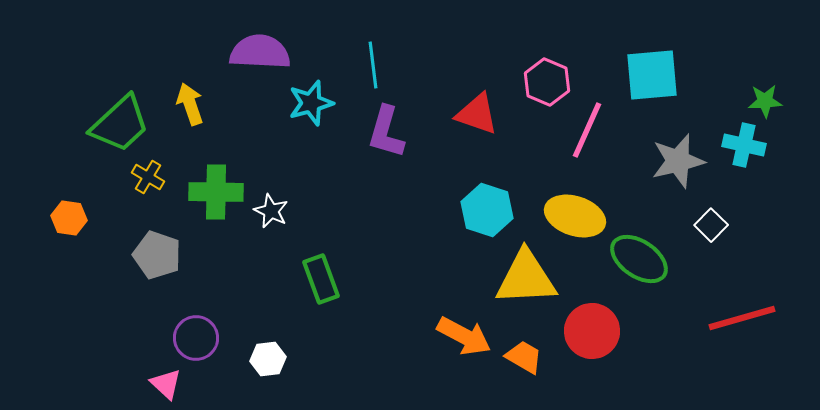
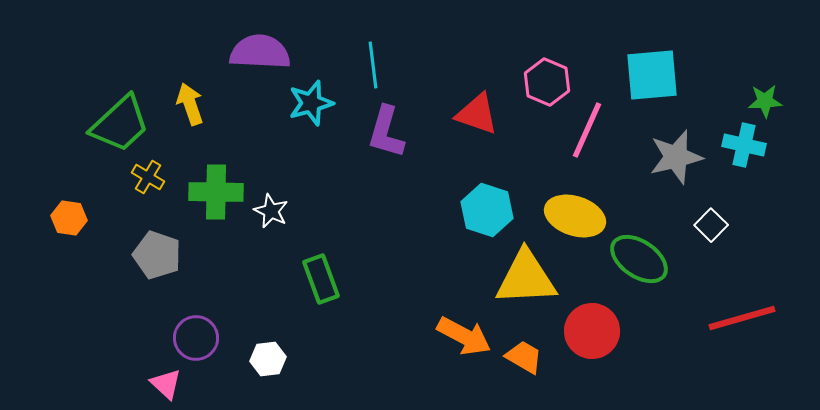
gray star: moved 2 px left, 4 px up
